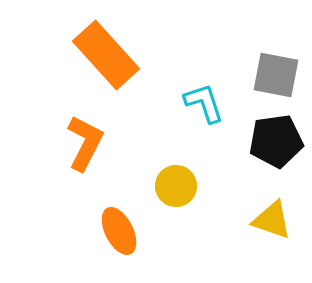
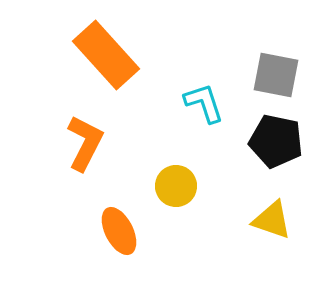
black pentagon: rotated 20 degrees clockwise
